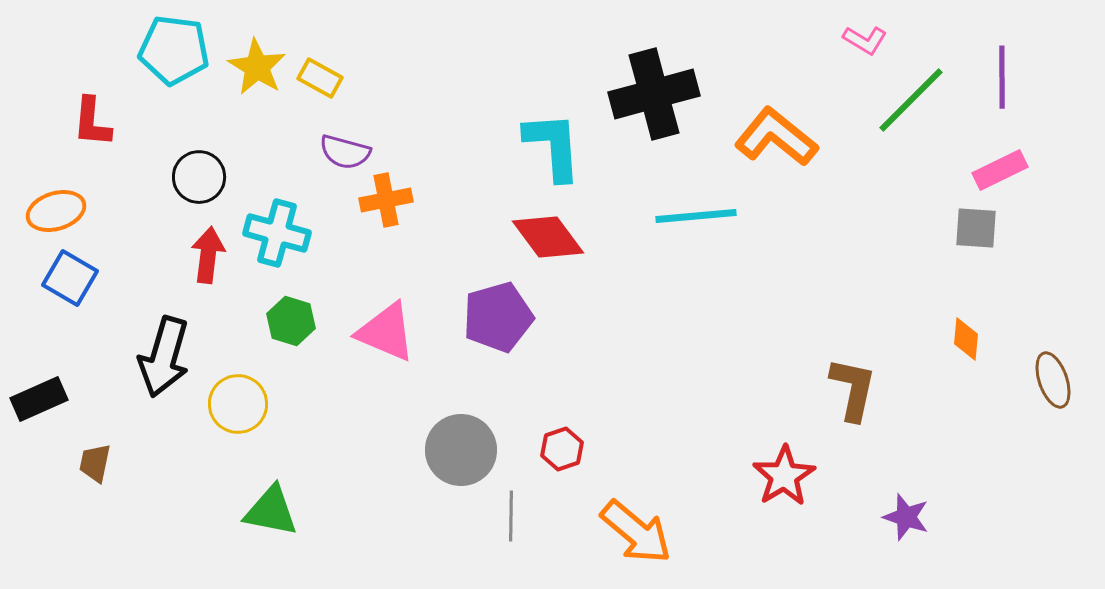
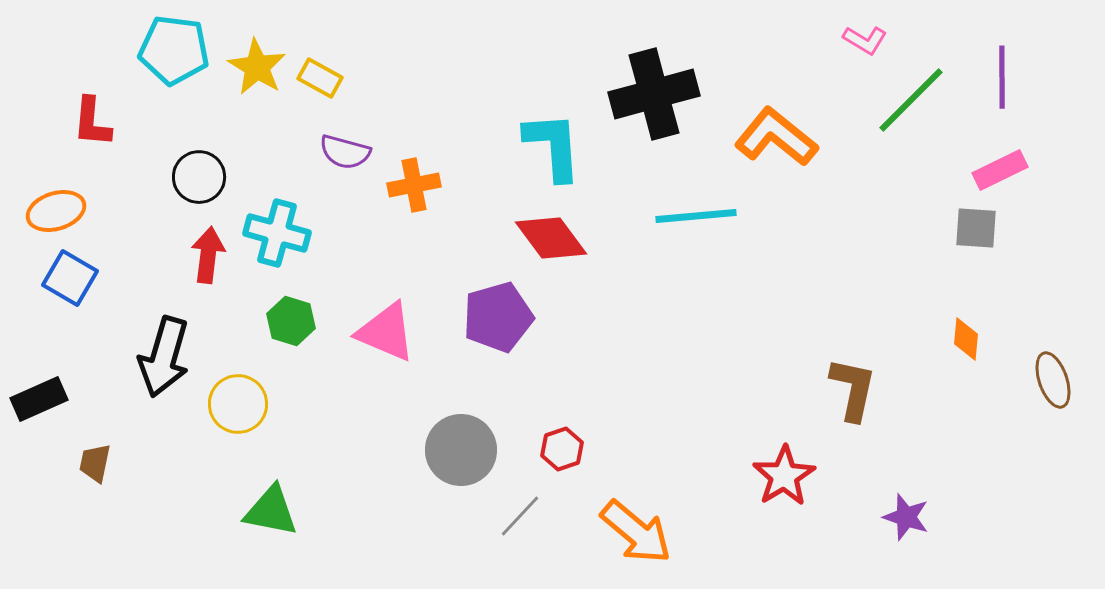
orange cross: moved 28 px right, 15 px up
red diamond: moved 3 px right, 1 px down
gray line: moved 9 px right; rotated 42 degrees clockwise
